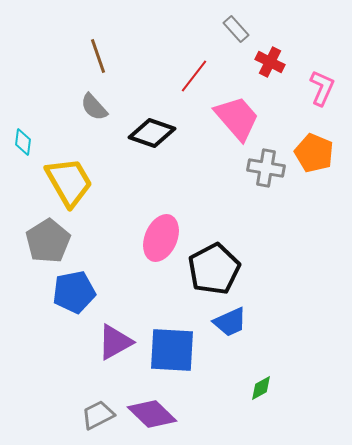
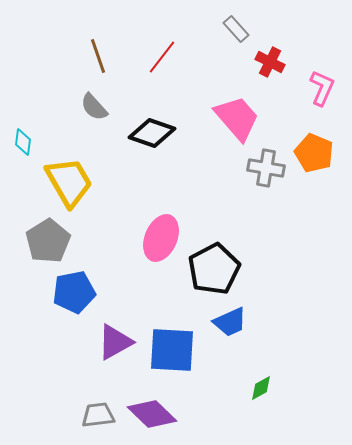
red line: moved 32 px left, 19 px up
gray trapezoid: rotated 20 degrees clockwise
